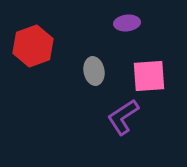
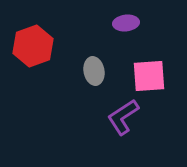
purple ellipse: moved 1 px left
